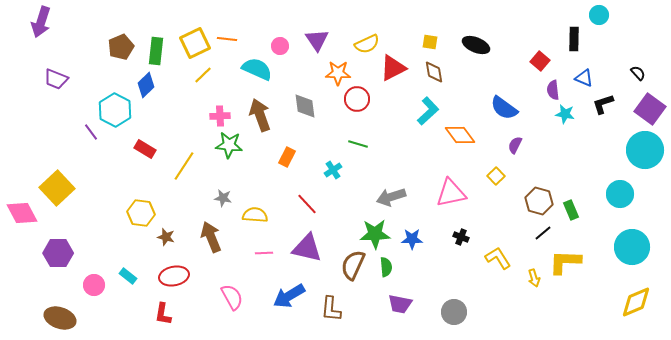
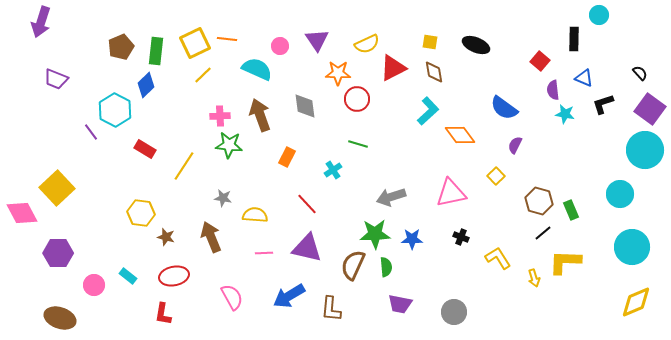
black semicircle at (638, 73): moved 2 px right
